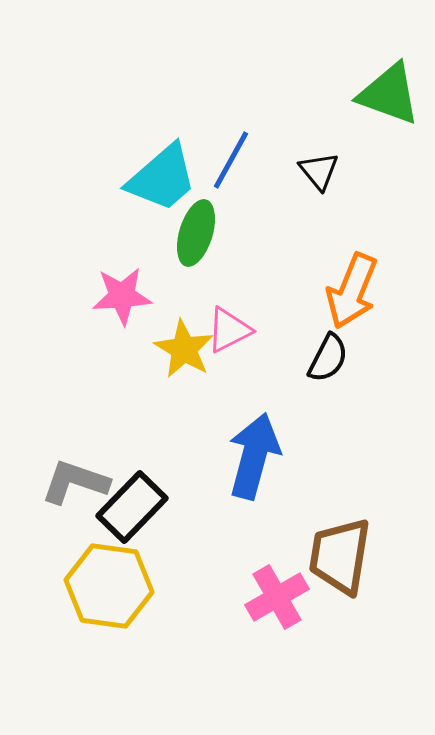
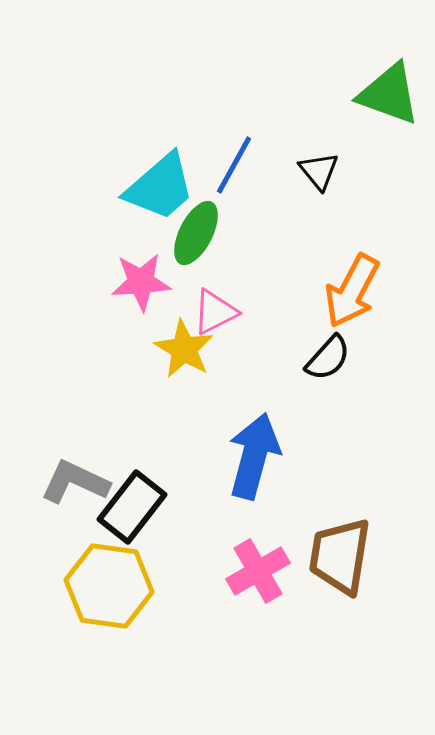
blue line: moved 3 px right, 5 px down
cyan trapezoid: moved 2 px left, 9 px down
green ellipse: rotated 10 degrees clockwise
orange arrow: rotated 6 degrees clockwise
pink star: moved 19 px right, 14 px up
pink triangle: moved 14 px left, 18 px up
black semicircle: rotated 15 degrees clockwise
gray L-shape: rotated 6 degrees clockwise
black rectangle: rotated 6 degrees counterclockwise
pink cross: moved 19 px left, 26 px up
